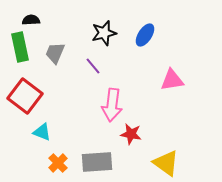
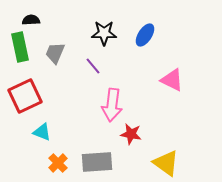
black star: rotated 15 degrees clockwise
pink triangle: rotated 35 degrees clockwise
red square: rotated 28 degrees clockwise
